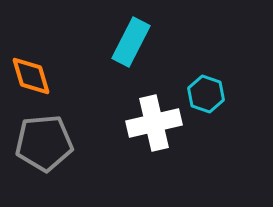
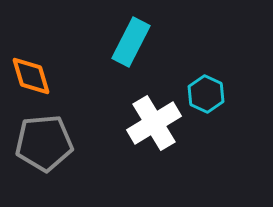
cyan hexagon: rotated 6 degrees clockwise
white cross: rotated 18 degrees counterclockwise
